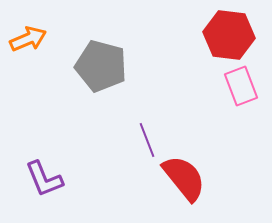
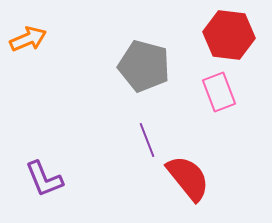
gray pentagon: moved 43 px right
pink rectangle: moved 22 px left, 6 px down
red semicircle: moved 4 px right
